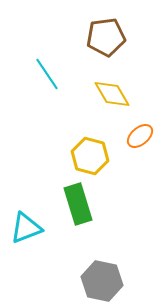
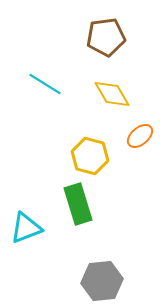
cyan line: moved 2 px left, 10 px down; rotated 24 degrees counterclockwise
gray hexagon: rotated 18 degrees counterclockwise
